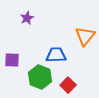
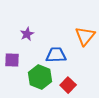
purple star: moved 16 px down
